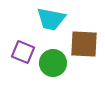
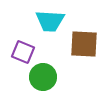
cyan trapezoid: moved 1 px left, 2 px down; rotated 8 degrees counterclockwise
green circle: moved 10 px left, 14 px down
